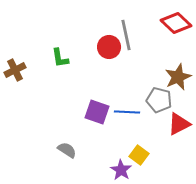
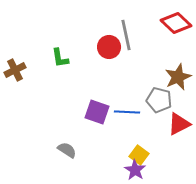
purple star: moved 14 px right
